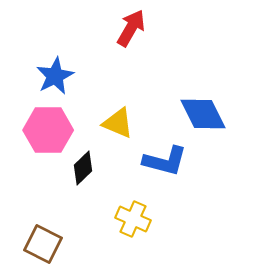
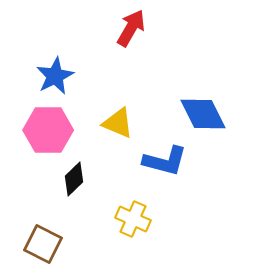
black diamond: moved 9 px left, 11 px down
